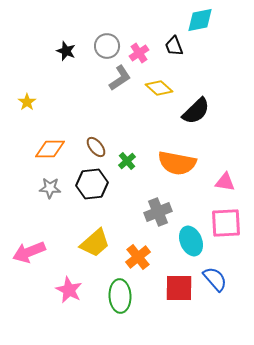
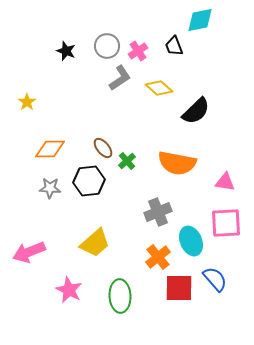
pink cross: moved 1 px left, 2 px up
brown ellipse: moved 7 px right, 1 px down
black hexagon: moved 3 px left, 3 px up
orange cross: moved 20 px right
